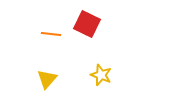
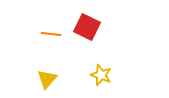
red square: moved 3 px down
